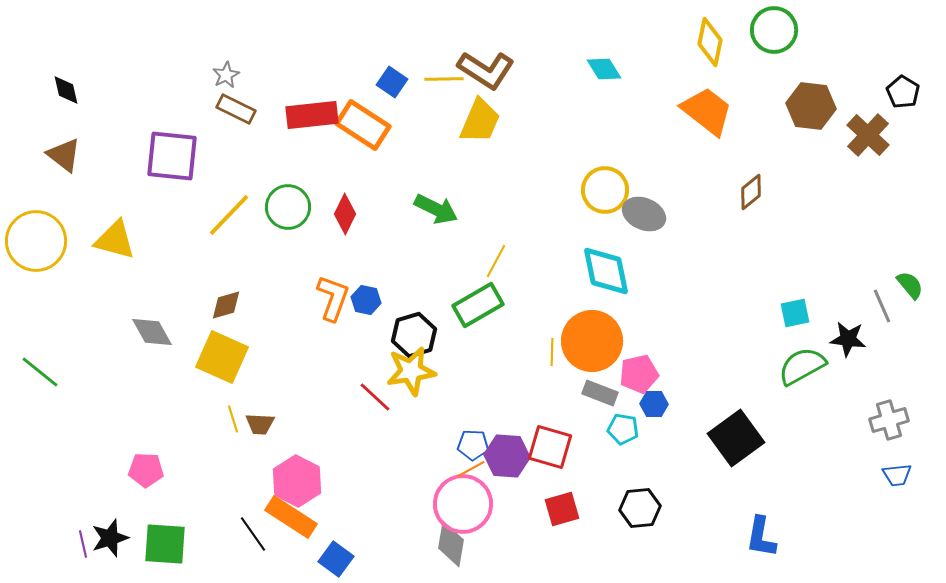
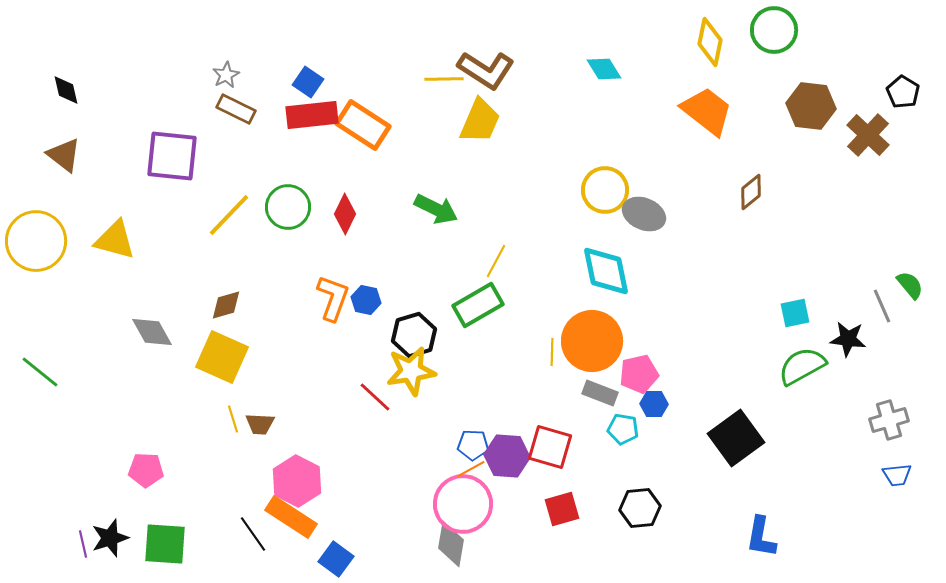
blue square at (392, 82): moved 84 px left
